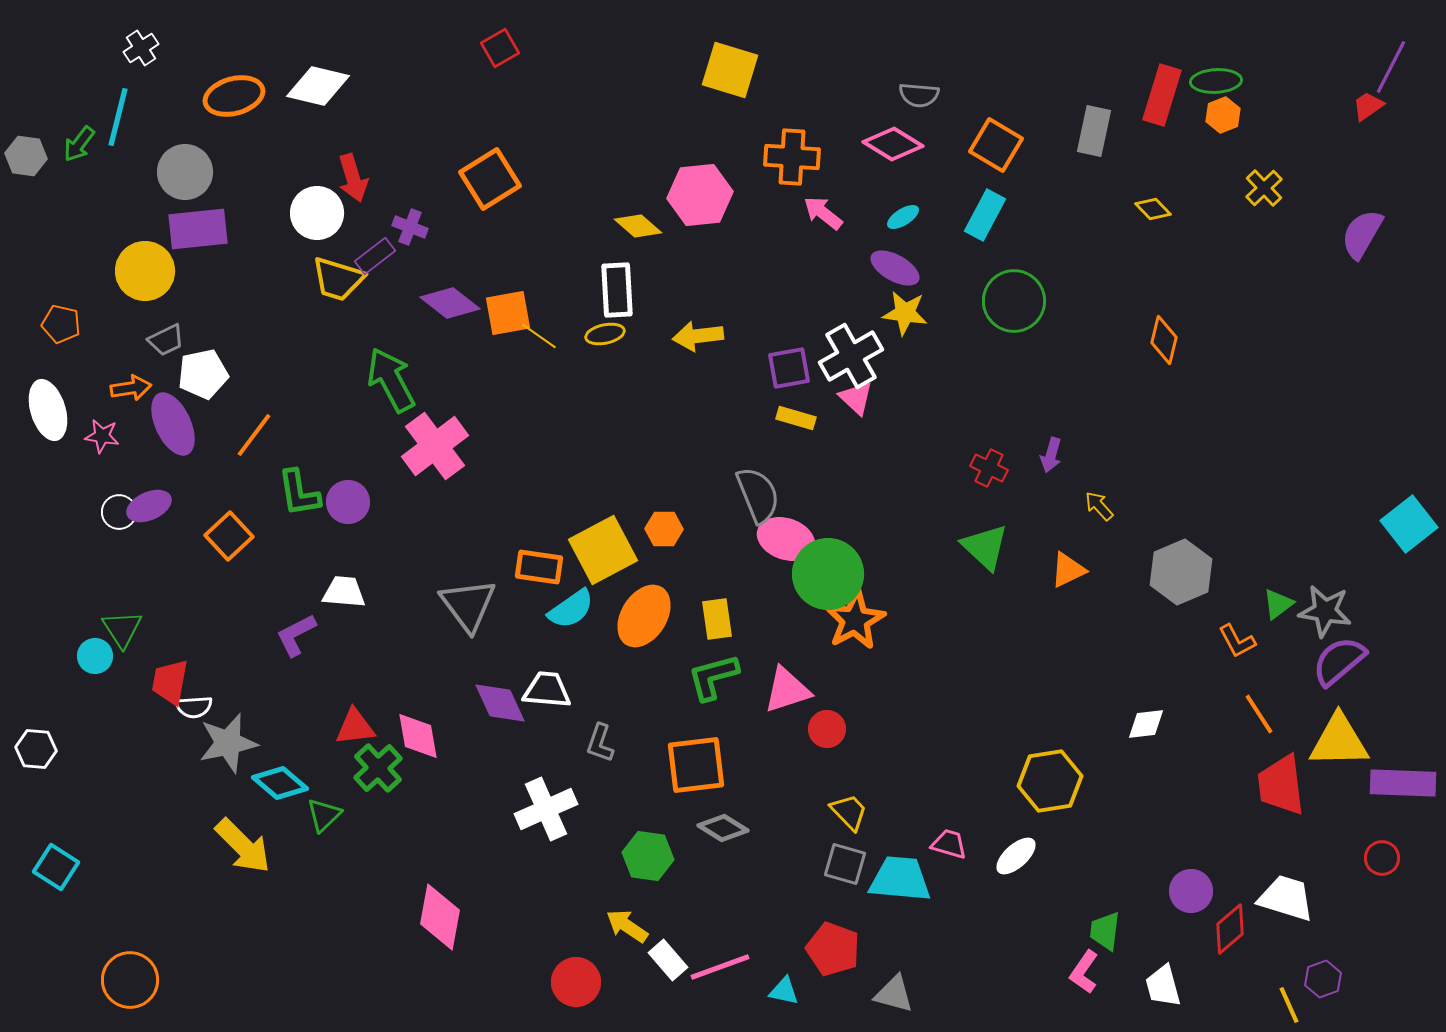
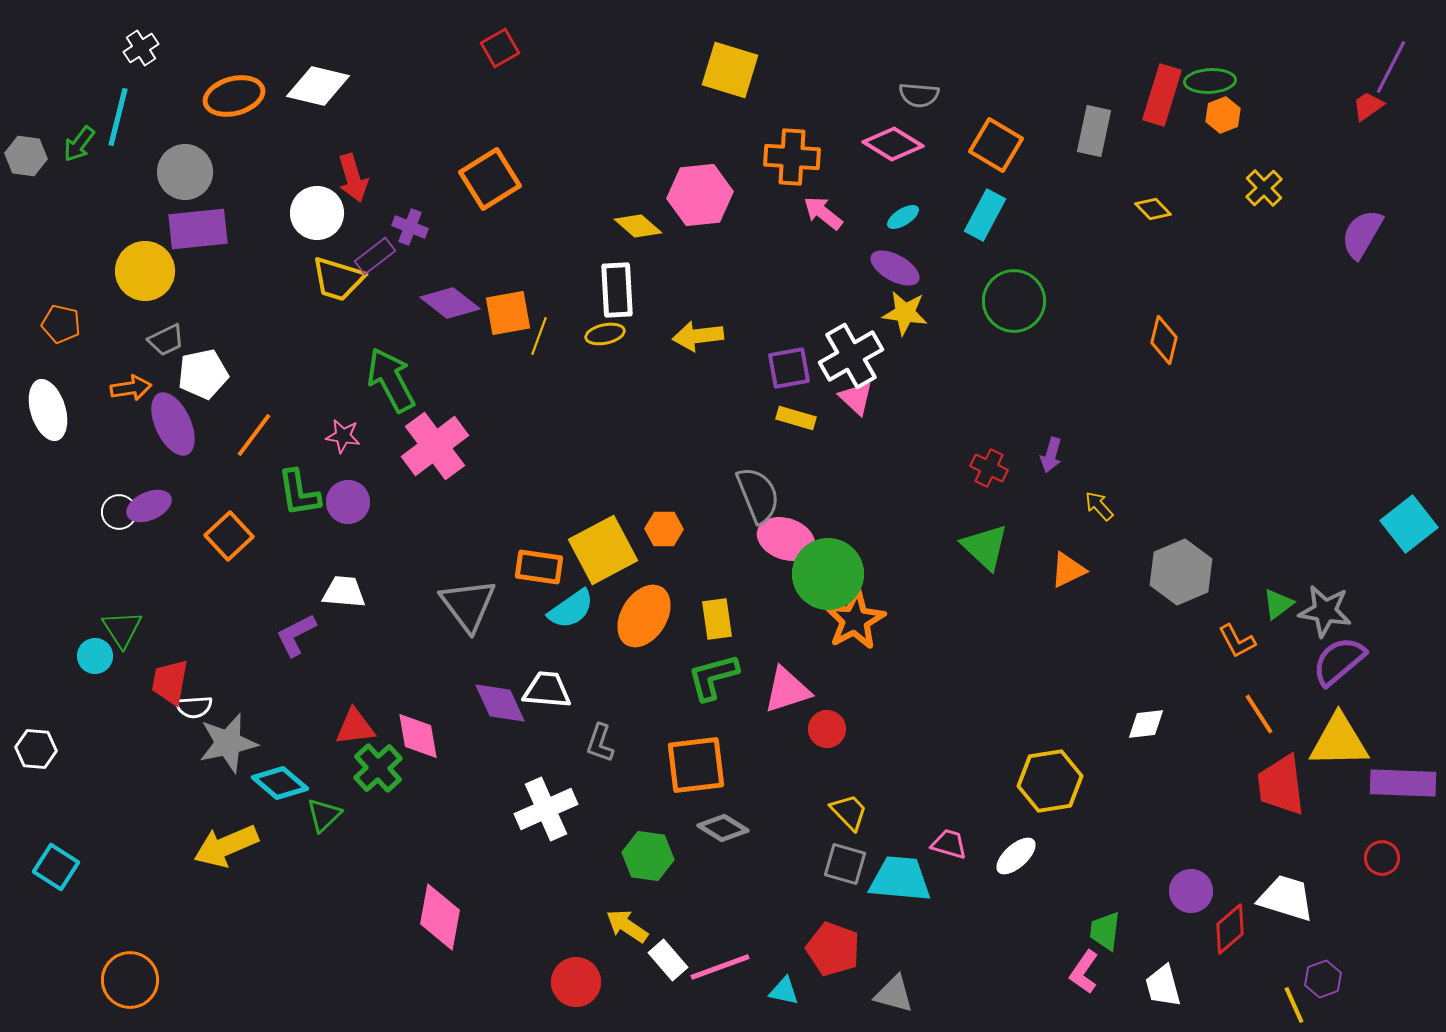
green ellipse at (1216, 81): moved 6 px left
yellow line at (539, 336): rotated 75 degrees clockwise
pink star at (102, 436): moved 241 px right
yellow arrow at (243, 846): moved 17 px left; rotated 112 degrees clockwise
yellow line at (1289, 1005): moved 5 px right
